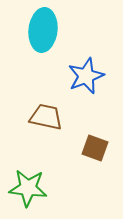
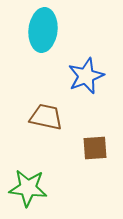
brown square: rotated 24 degrees counterclockwise
